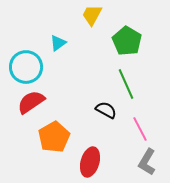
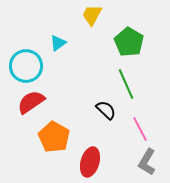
green pentagon: moved 2 px right, 1 px down
cyan circle: moved 1 px up
black semicircle: rotated 15 degrees clockwise
orange pentagon: rotated 12 degrees counterclockwise
